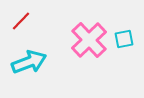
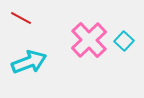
red line: moved 3 px up; rotated 75 degrees clockwise
cyan square: moved 2 px down; rotated 36 degrees counterclockwise
